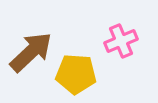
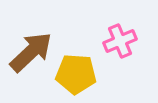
pink cross: moved 1 px left
